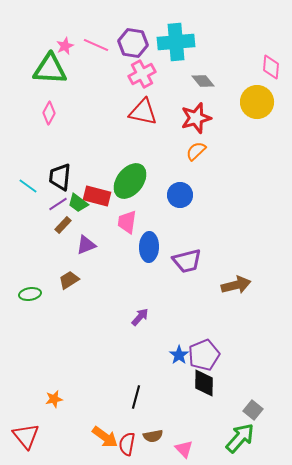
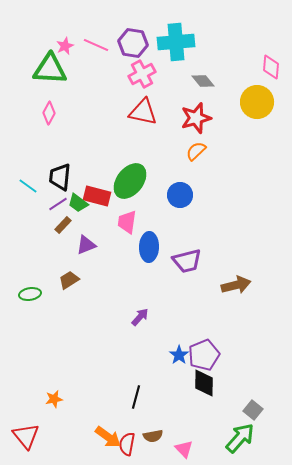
orange arrow at (105, 437): moved 3 px right
